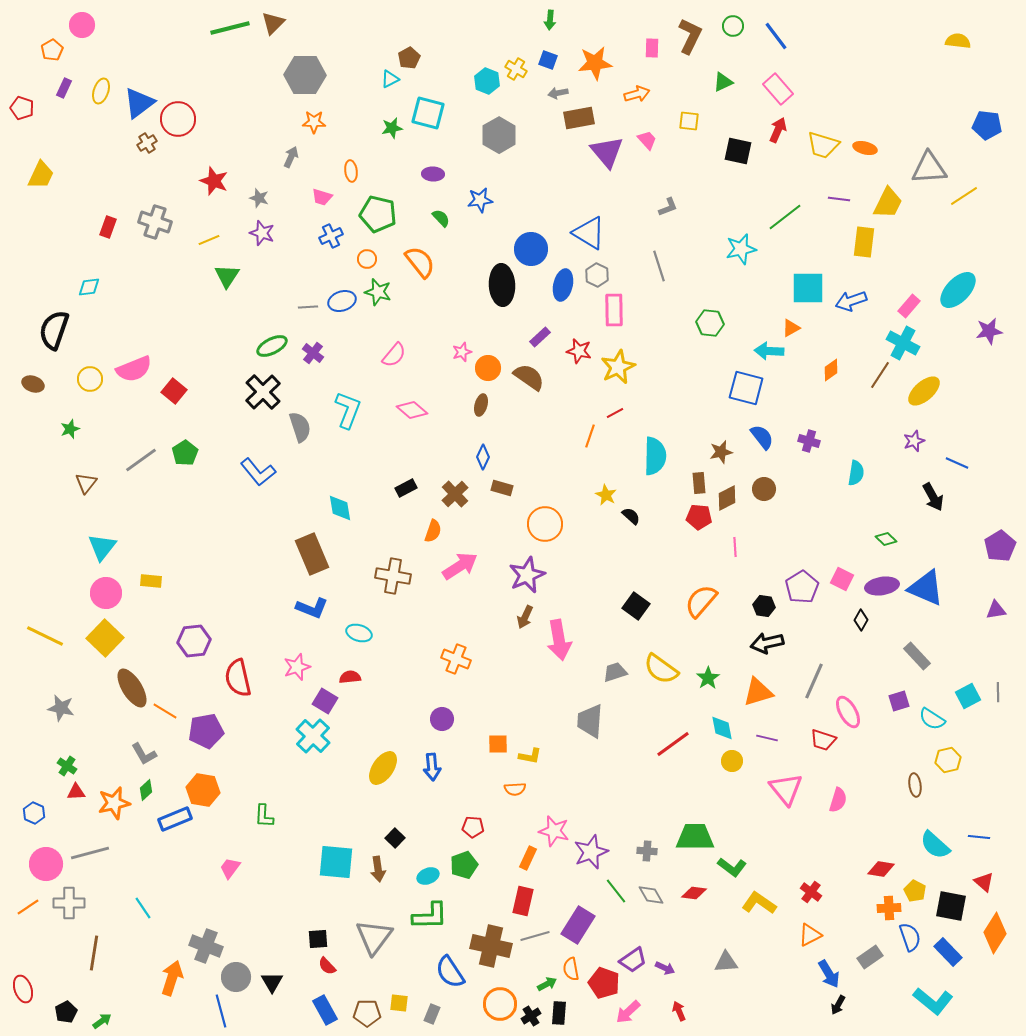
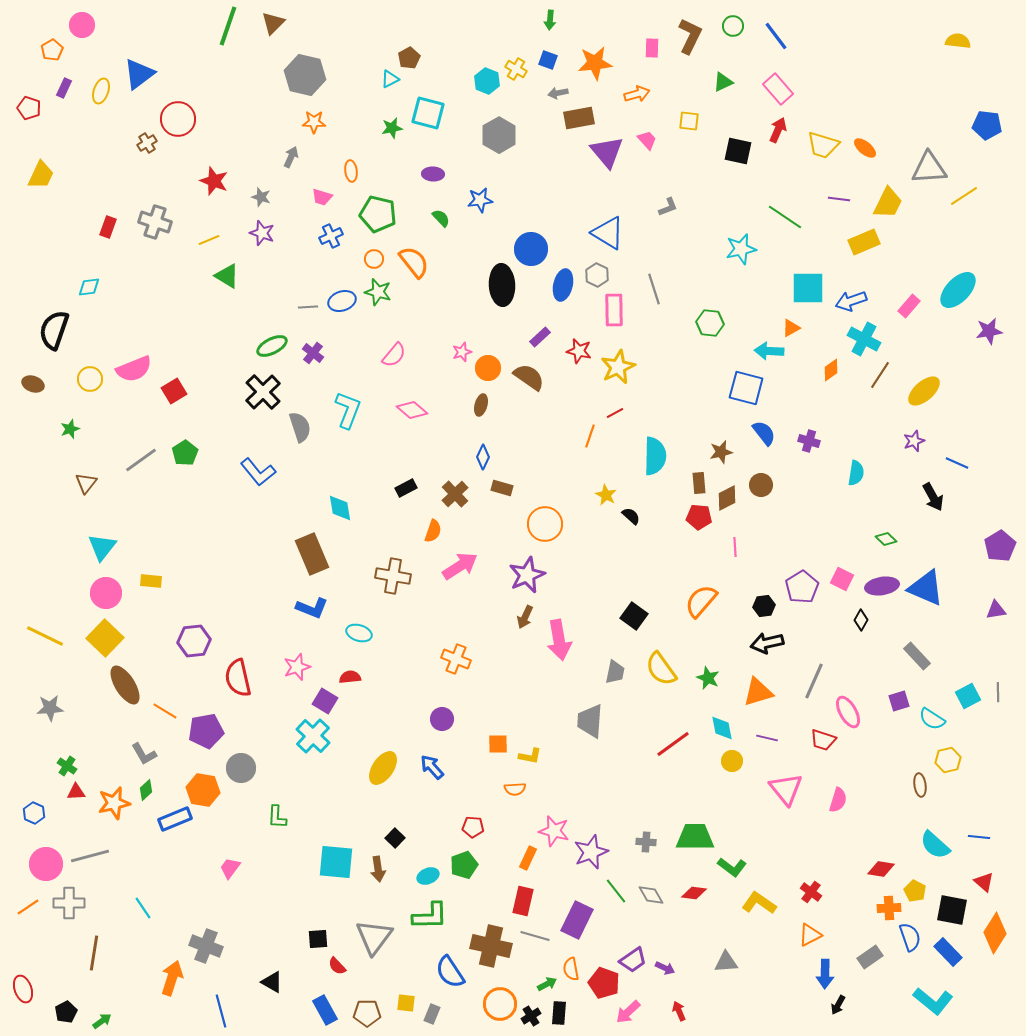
green line at (230, 28): moved 2 px left, 2 px up; rotated 57 degrees counterclockwise
gray hexagon at (305, 75): rotated 12 degrees clockwise
blue triangle at (139, 103): moved 29 px up
red pentagon at (22, 108): moved 7 px right
orange ellipse at (865, 148): rotated 25 degrees clockwise
gray star at (259, 198): moved 2 px right, 1 px up
green line at (785, 217): rotated 72 degrees clockwise
blue triangle at (589, 233): moved 19 px right
yellow rectangle at (864, 242): rotated 60 degrees clockwise
orange circle at (367, 259): moved 7 px right
orange semicircle at (420, 262): moved 6 px left
gray line at (659, 266): moved 5 px left, 23 px down
green triangle at (227, 276): rotated 32 degrees counterclockwise
cyan cross at (903, 343): moved 39 px left, 4 px up
red square at (174, 391): rotated 20 degrees clockwise
blue semicircle at (762, 437): moved 2 px right, 4 px up
brown circle at (764, 489): moved 3 px left, 4 px up
black square at (636, 606): moved 2 px left, 10 px down
black hexagon at (764, 606): rotated 15 degrees counterclockwise
yellow semicircle at (661, 669): rotated 18 degrees clockwise
gray trapezoid at (615, 672): rotated 120 degrees clockwise
green star at (708, 678): rotated 15 degrees counterclockwise
brown ellipse at (132, 688): moved 7 px left, 3 px up
gray star at (61, 708): moved 11 px left; rotated 16 degrees counterclockwise
blue arrow at (432, 767): rotated 144 degrees clockwise
brown ellipse at (915, 785): moved 5 px right
green L-shape at (264, 816): moved 13 px right, 1 px down
gray cross at (647, 851): moved 1 px left, 9 px up
gray line at (90, 853): moved 3 px down
black square at (951, 906): moved 1 px right, 4 px down
purple rectangle at (578, 925): moved 1 px left, 5 px up; rotated 6 degrees counterclockwise
gray line at (535, 936): rotated 32 degrees clockwise
red semicircle at (327, 966): moved 10 px right
blue arrow at (829, 974): moved 4 px left; rotated 32 degrees clockwise
gray circle at (236, 977): moved 5 px right, 209 px up
black triangle at (272, 982): rotated 30 degrees counterclockwise
yellow square at (399, 1003): moved 7 px right
